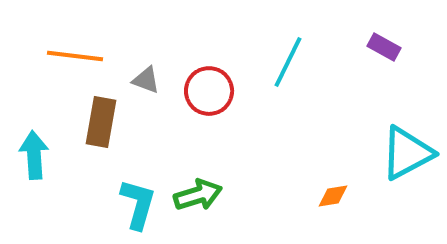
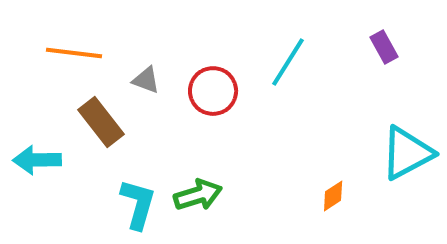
purple rectangle: rotated 32 degrees clockwise
orange line: moved 1 px left, 3 px up
cyan line: rotated 6 degrees clockwise
red circle: moved 4 px right
brown rectangle: rotated 48 degrees counterclockwise
cyan arrow: moved 3 px right, 5 px down; rotated 87 degrees counterclockwise
orange diamond: rotated 24 degrees counterclockwise
